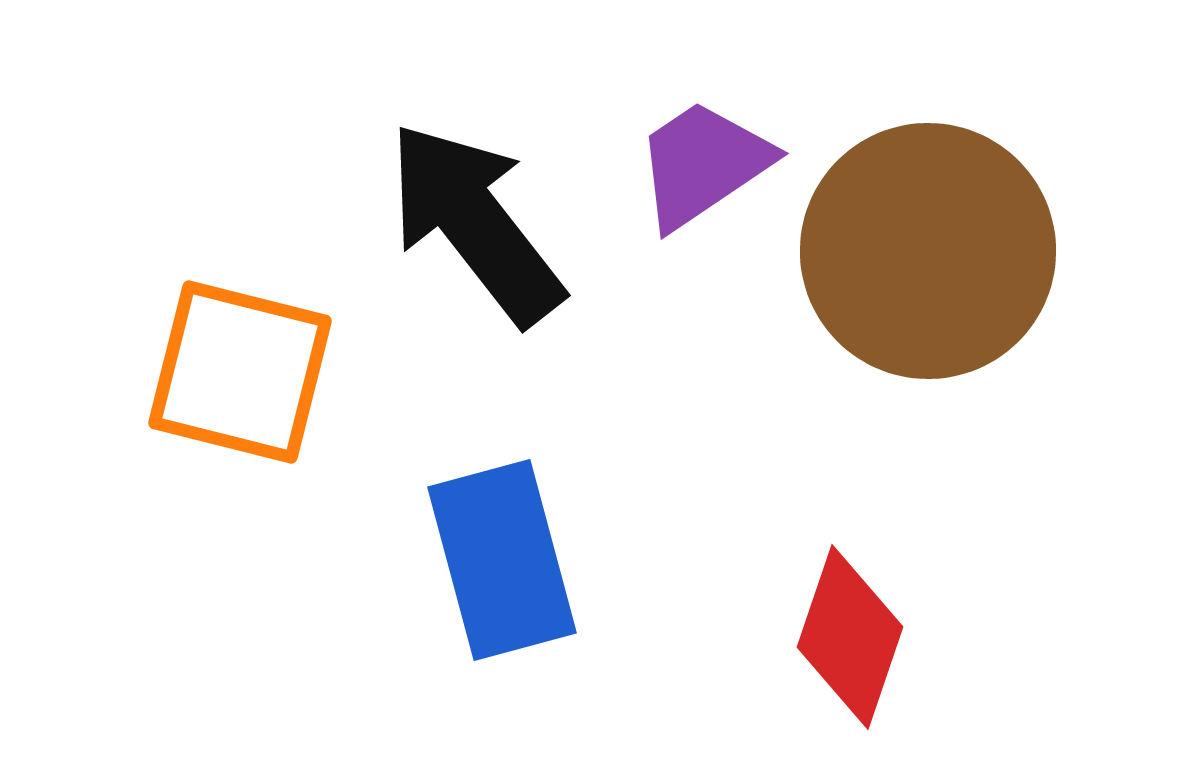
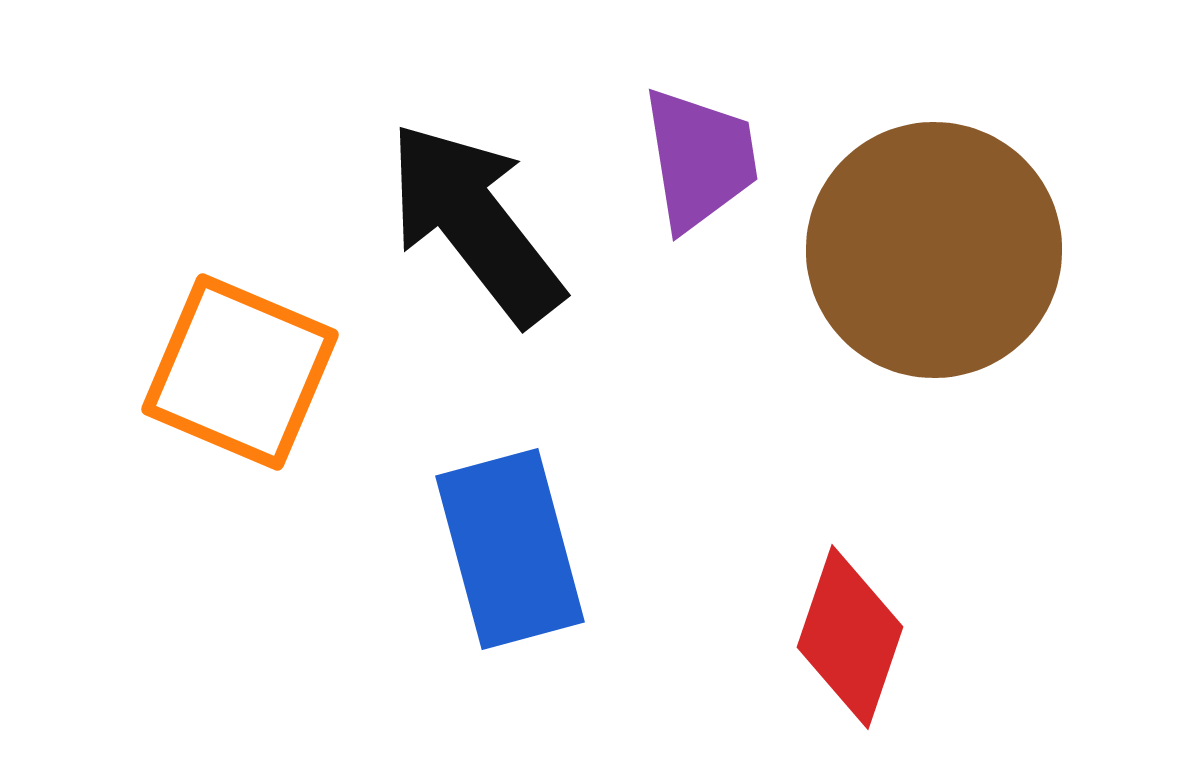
purple trapezoid: moved 3 px left, 5 px up; rotated 115 degrees clockwise
brown circle: moved 6 px right, 1 px up
orange square: rotated 9 degrees clockwise
blue rectangle: moved 8 px right, 11 px up
